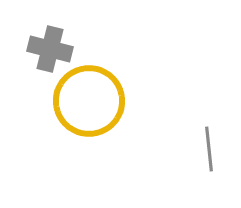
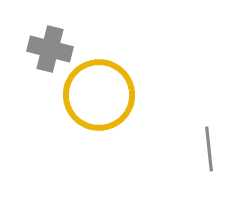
yellow circle: moved 10 px right, 6 px up
